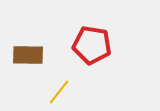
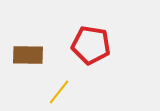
red pentagon: moved 1 px left
